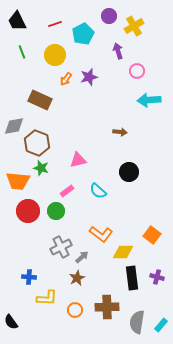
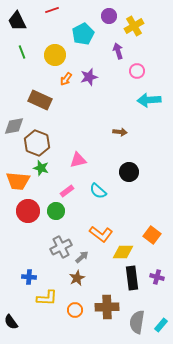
red line: moved 3 px left, 14 px up
